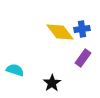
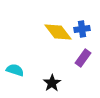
yellow diamond: moved 2 px left
